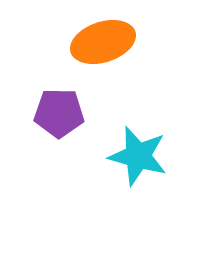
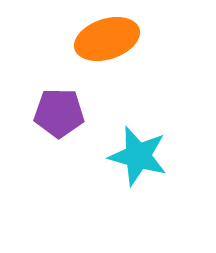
orange ellipse: moved 4 px right, 3 px up
